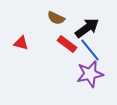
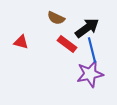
red triangle: moved 1 px up
blue line: moved 2 px right; rotated 25 degrees clockwise
